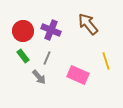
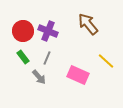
purple cross: moved 3 px left, 1 px down
green rectangle: moved 1 px down
yellow line: rotated 30 degrees counterclockwise
